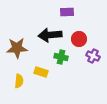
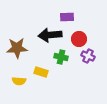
purple rectangle: moved 5 px down
purple cross: moved 5 px left
yellow semicircle: rotated 88 degrees clockwise
